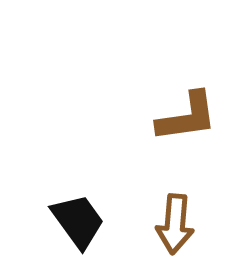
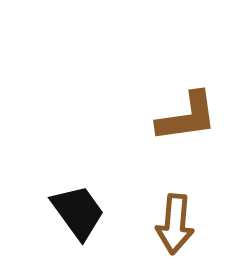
black trapezoid: moved 9 px up
